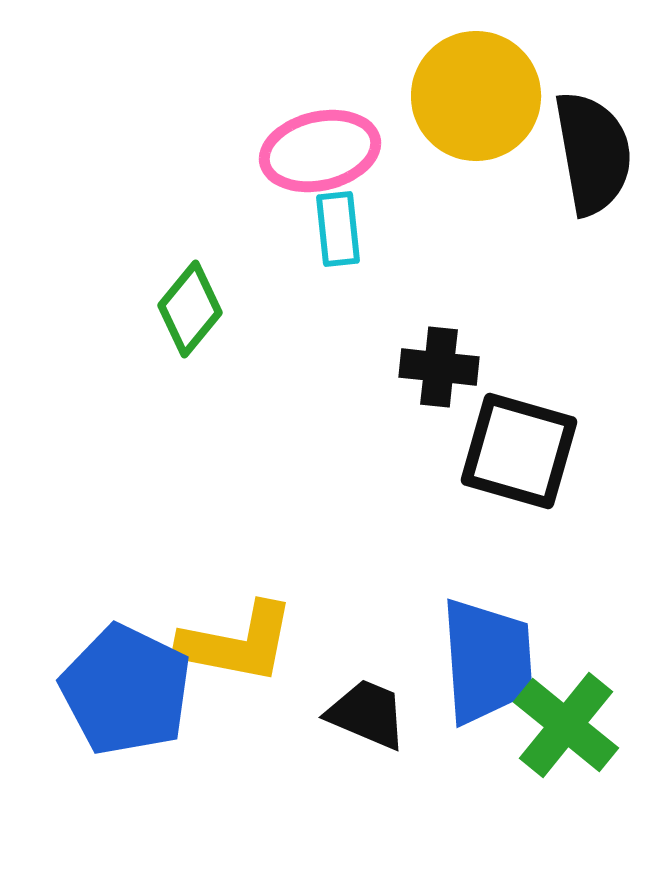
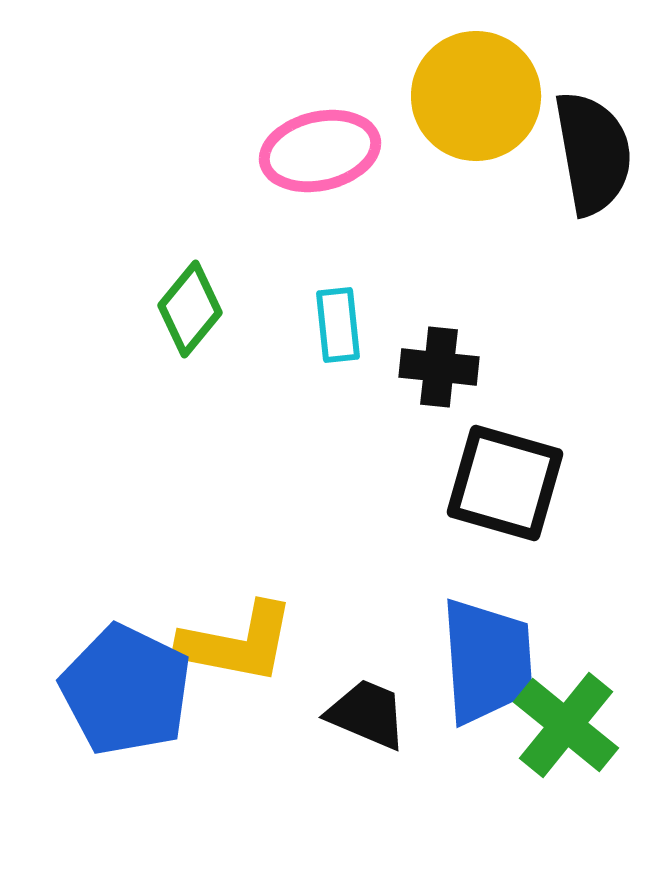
cyan rectangle: moved 96 px down
black square: moved 14 px left, 32 px down
